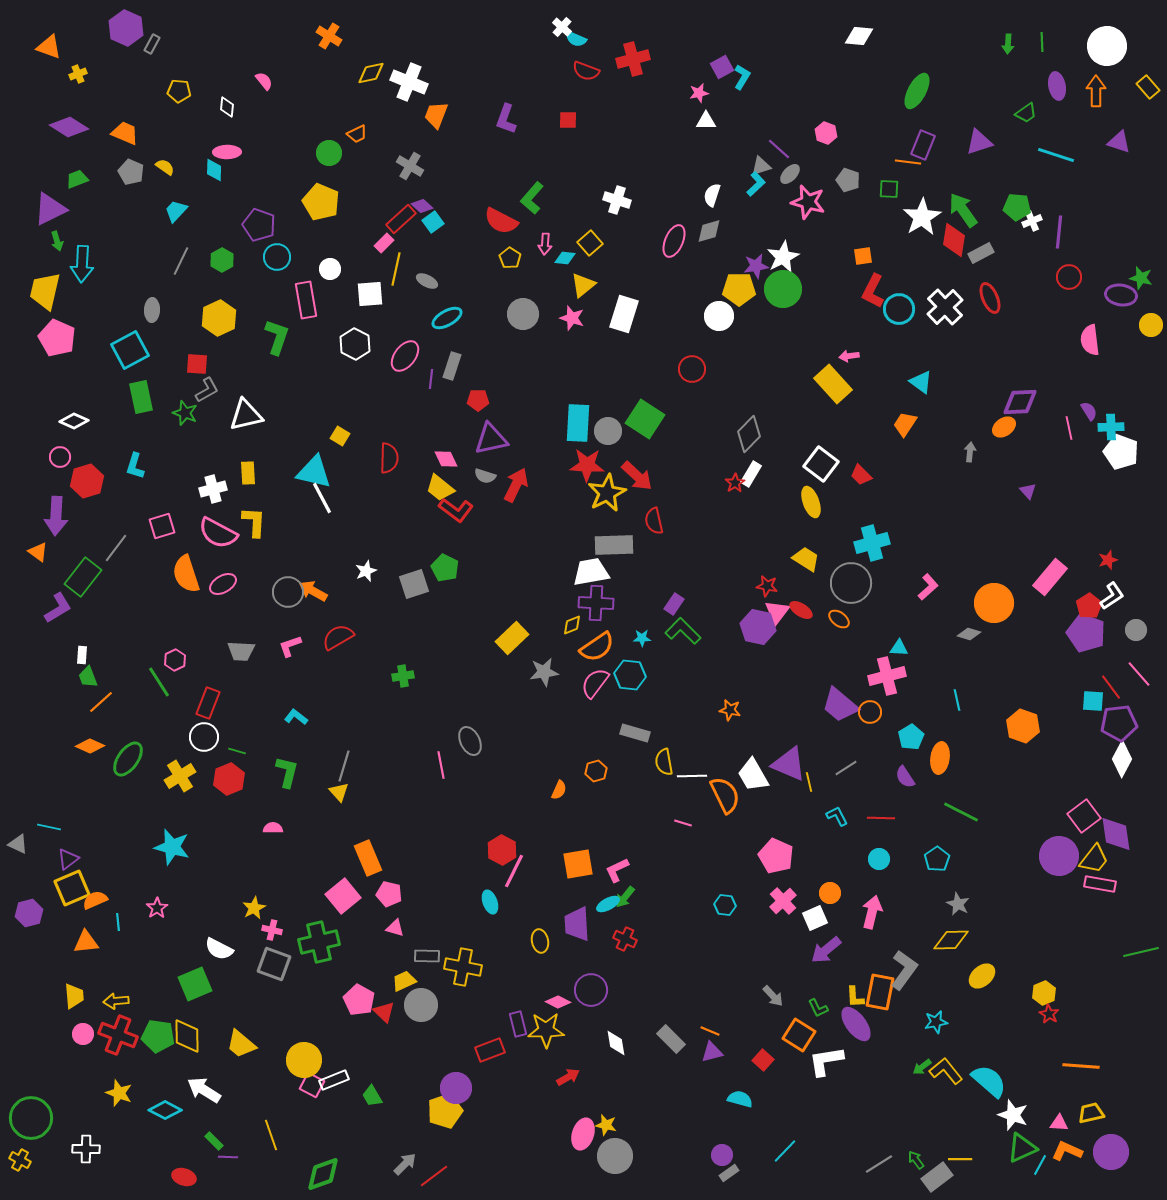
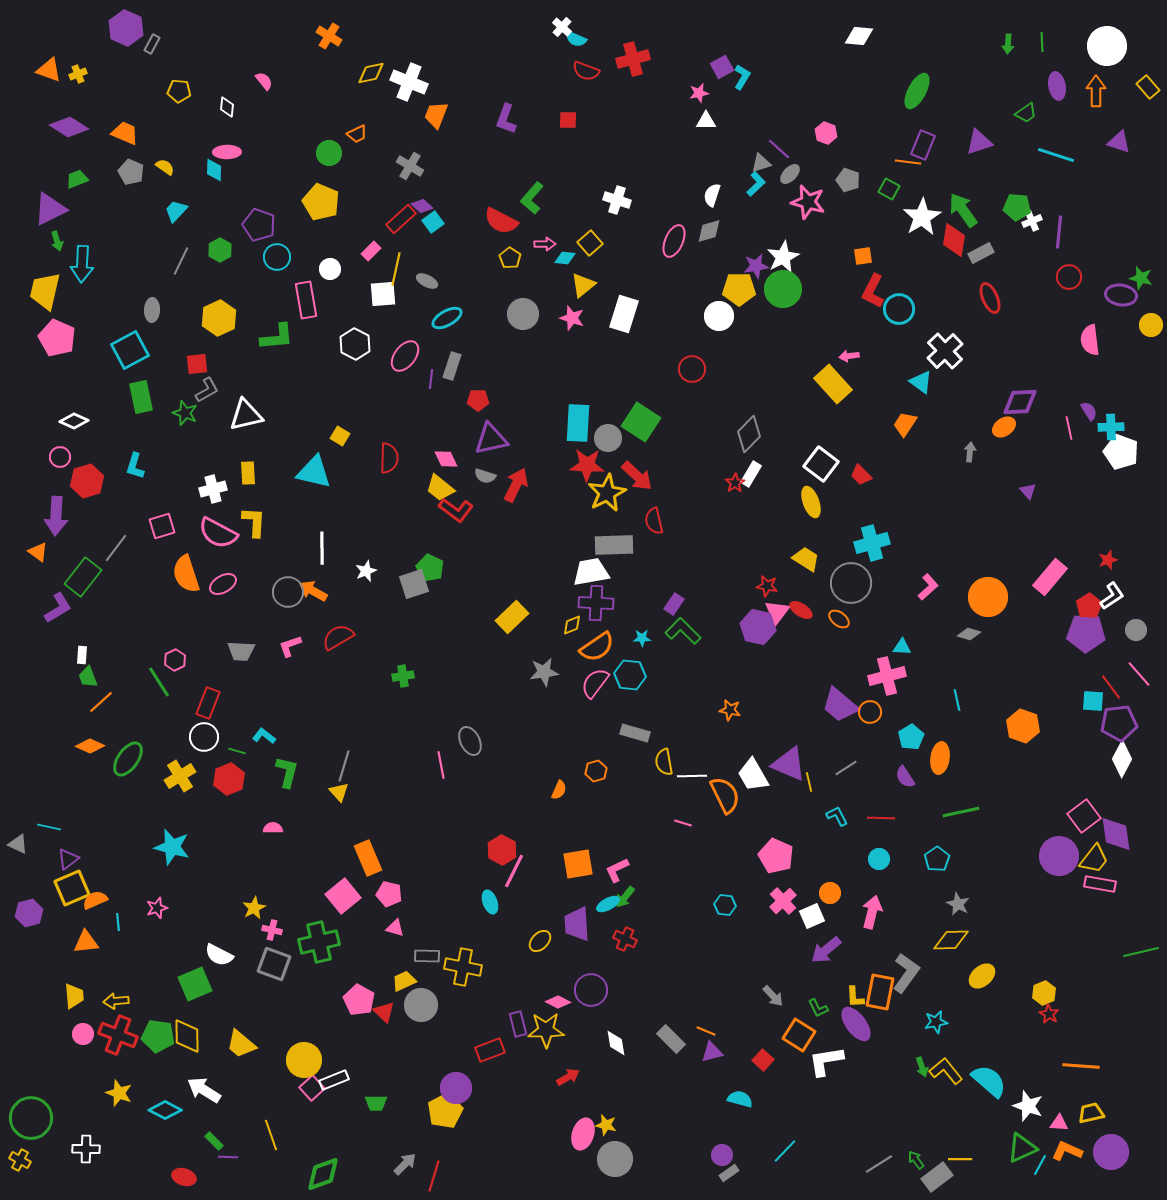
orange triangle at (49, 47): moved 23 px down
gray triangle at (761, 166): moved 3 px up
green square at (889, 189): rotated 25 degrees clockwise
pink rectangle at (384, 243): moved 13 px left, 8 px down
pink arrow at (545, 244): rotated 95 degrees counterclockwise
green hexagon at (222, 260): moved 2 px left, 10 px up
white square at (370, 294): moved 13 px right
white cross at (945, 307): moved 44 px down
green L-shape at (277, 337): rotated 66 degrees clockwise
red square at (197, 364): rotated 10 degrees counterclockwise
green square at (645, 419): moved 4 px left, 3 px down
gray circle at (608, 431): moved 7 px down
white line at (322, 498): moved 50 px down; rotated 28 degrees clockwise
green pentagon at (445, 568): moved 15 px left
orange circle at (994, 603): moved 6 px left, 6 px up
purple pentagon at (1086, 633): rotated 18 degrees counterclockwise
yellow rectangle at (512, 638): moved 21 px up
cyan triangle at (899, 648): moved 3 px right, 1 px up
cyan L-shape at (296, 717): moved 32 px left, 19 px down
green line at (961, 812): rotated 39 degrees counterclockwise
pink star at (157, 908): rotated 15 degrees clockwise
white square at (815, 918): moved 3 px left, 2 px up
yellow ellipse at (540, 941): rotated 55 degrees clockwise
white semicircle at (219, 949): moved 6 px down
gray L-shape at (904, 970): moved 2 px right, 3 px down
orange line at (710, 1031): moved 4 px left
green arrow at (922, 1067): rotated 72 degrees counterclockwise
pink square at (312, 1085): moved 3 px down; rotated 20 degrees clockwise
green trapezoid at (372, 1096): moved 4 px right, 7 px down; rotated 60 degrees counterclockwise
yellow pentagon at (445, 1111): rotated 8 degrees counterclockwise
white star at (1013, 1115): moved 15 px right, 9 px up
gray circle at (615, 1156): moved 3 px down
red line at (434, 1176): rotated 36 degrees counterclockwise
